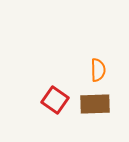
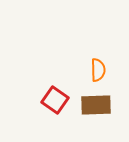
brown rectangle: moved 1 px right, 1 px down
